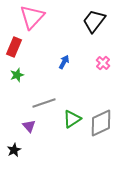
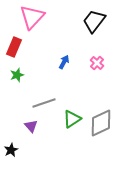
pink cross: moved 6 px left
purple triangle: moved 2 px right
black star: moved 3 px left
